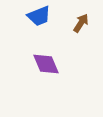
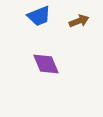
brown arrow: moved 2 px left, 2 px up; rotated 36 degrees clockwise
